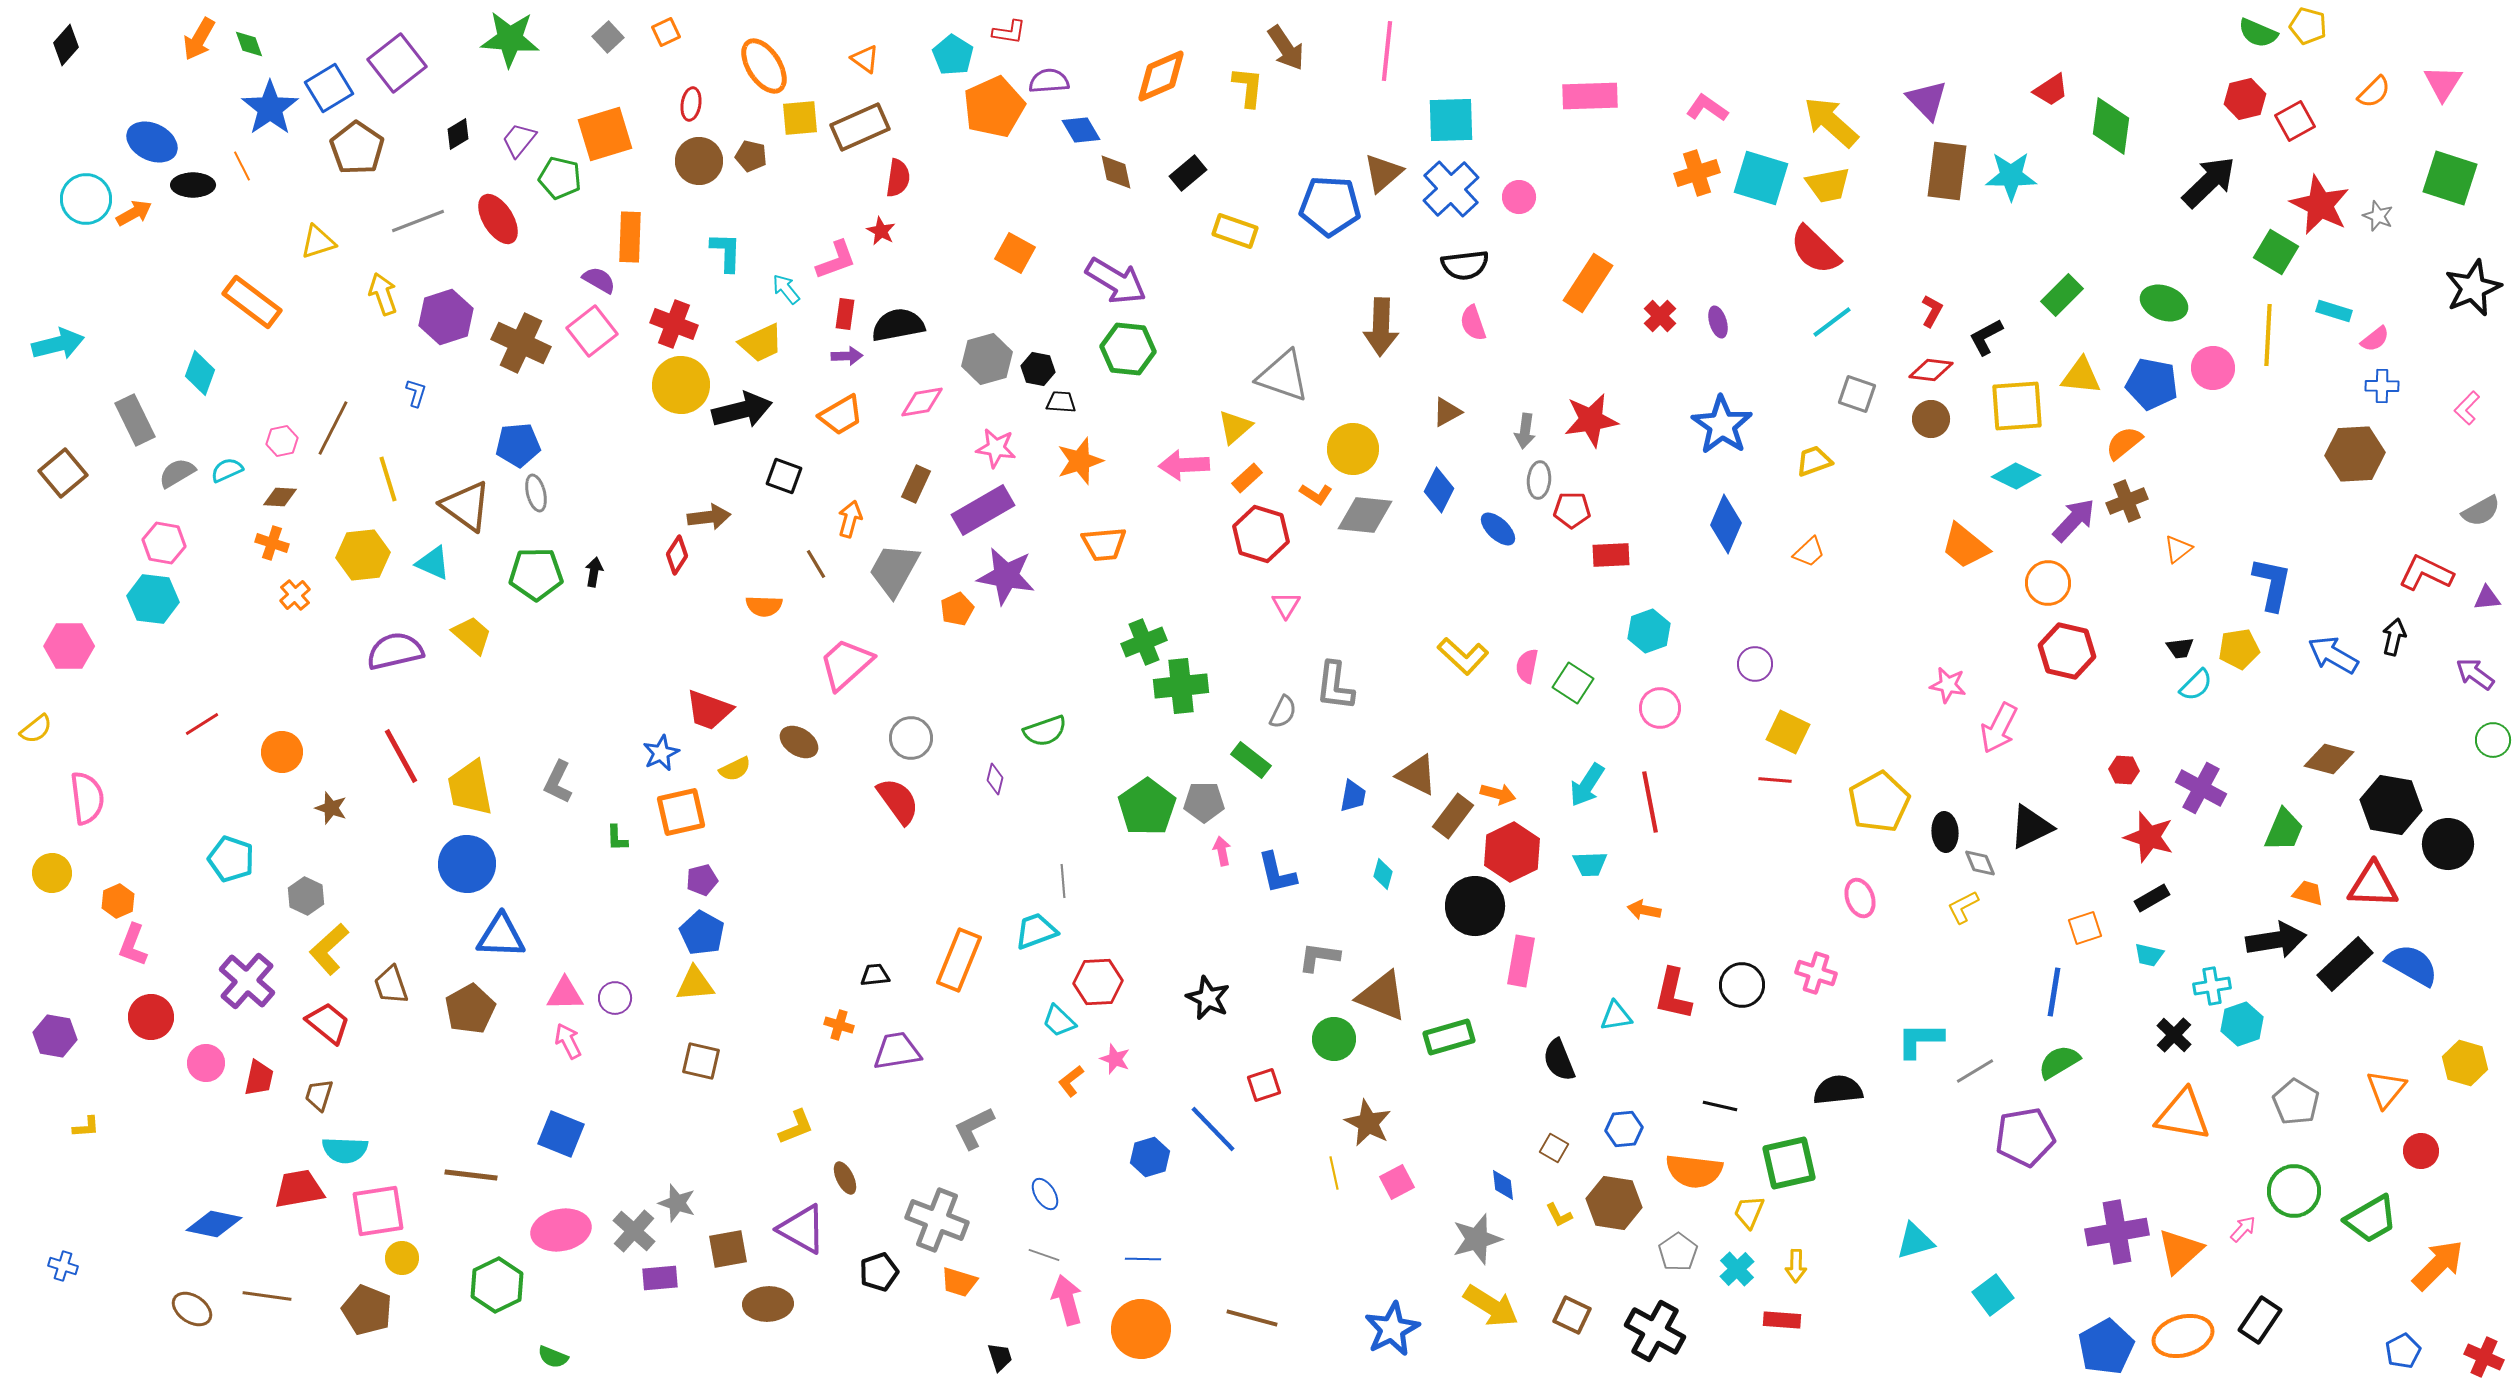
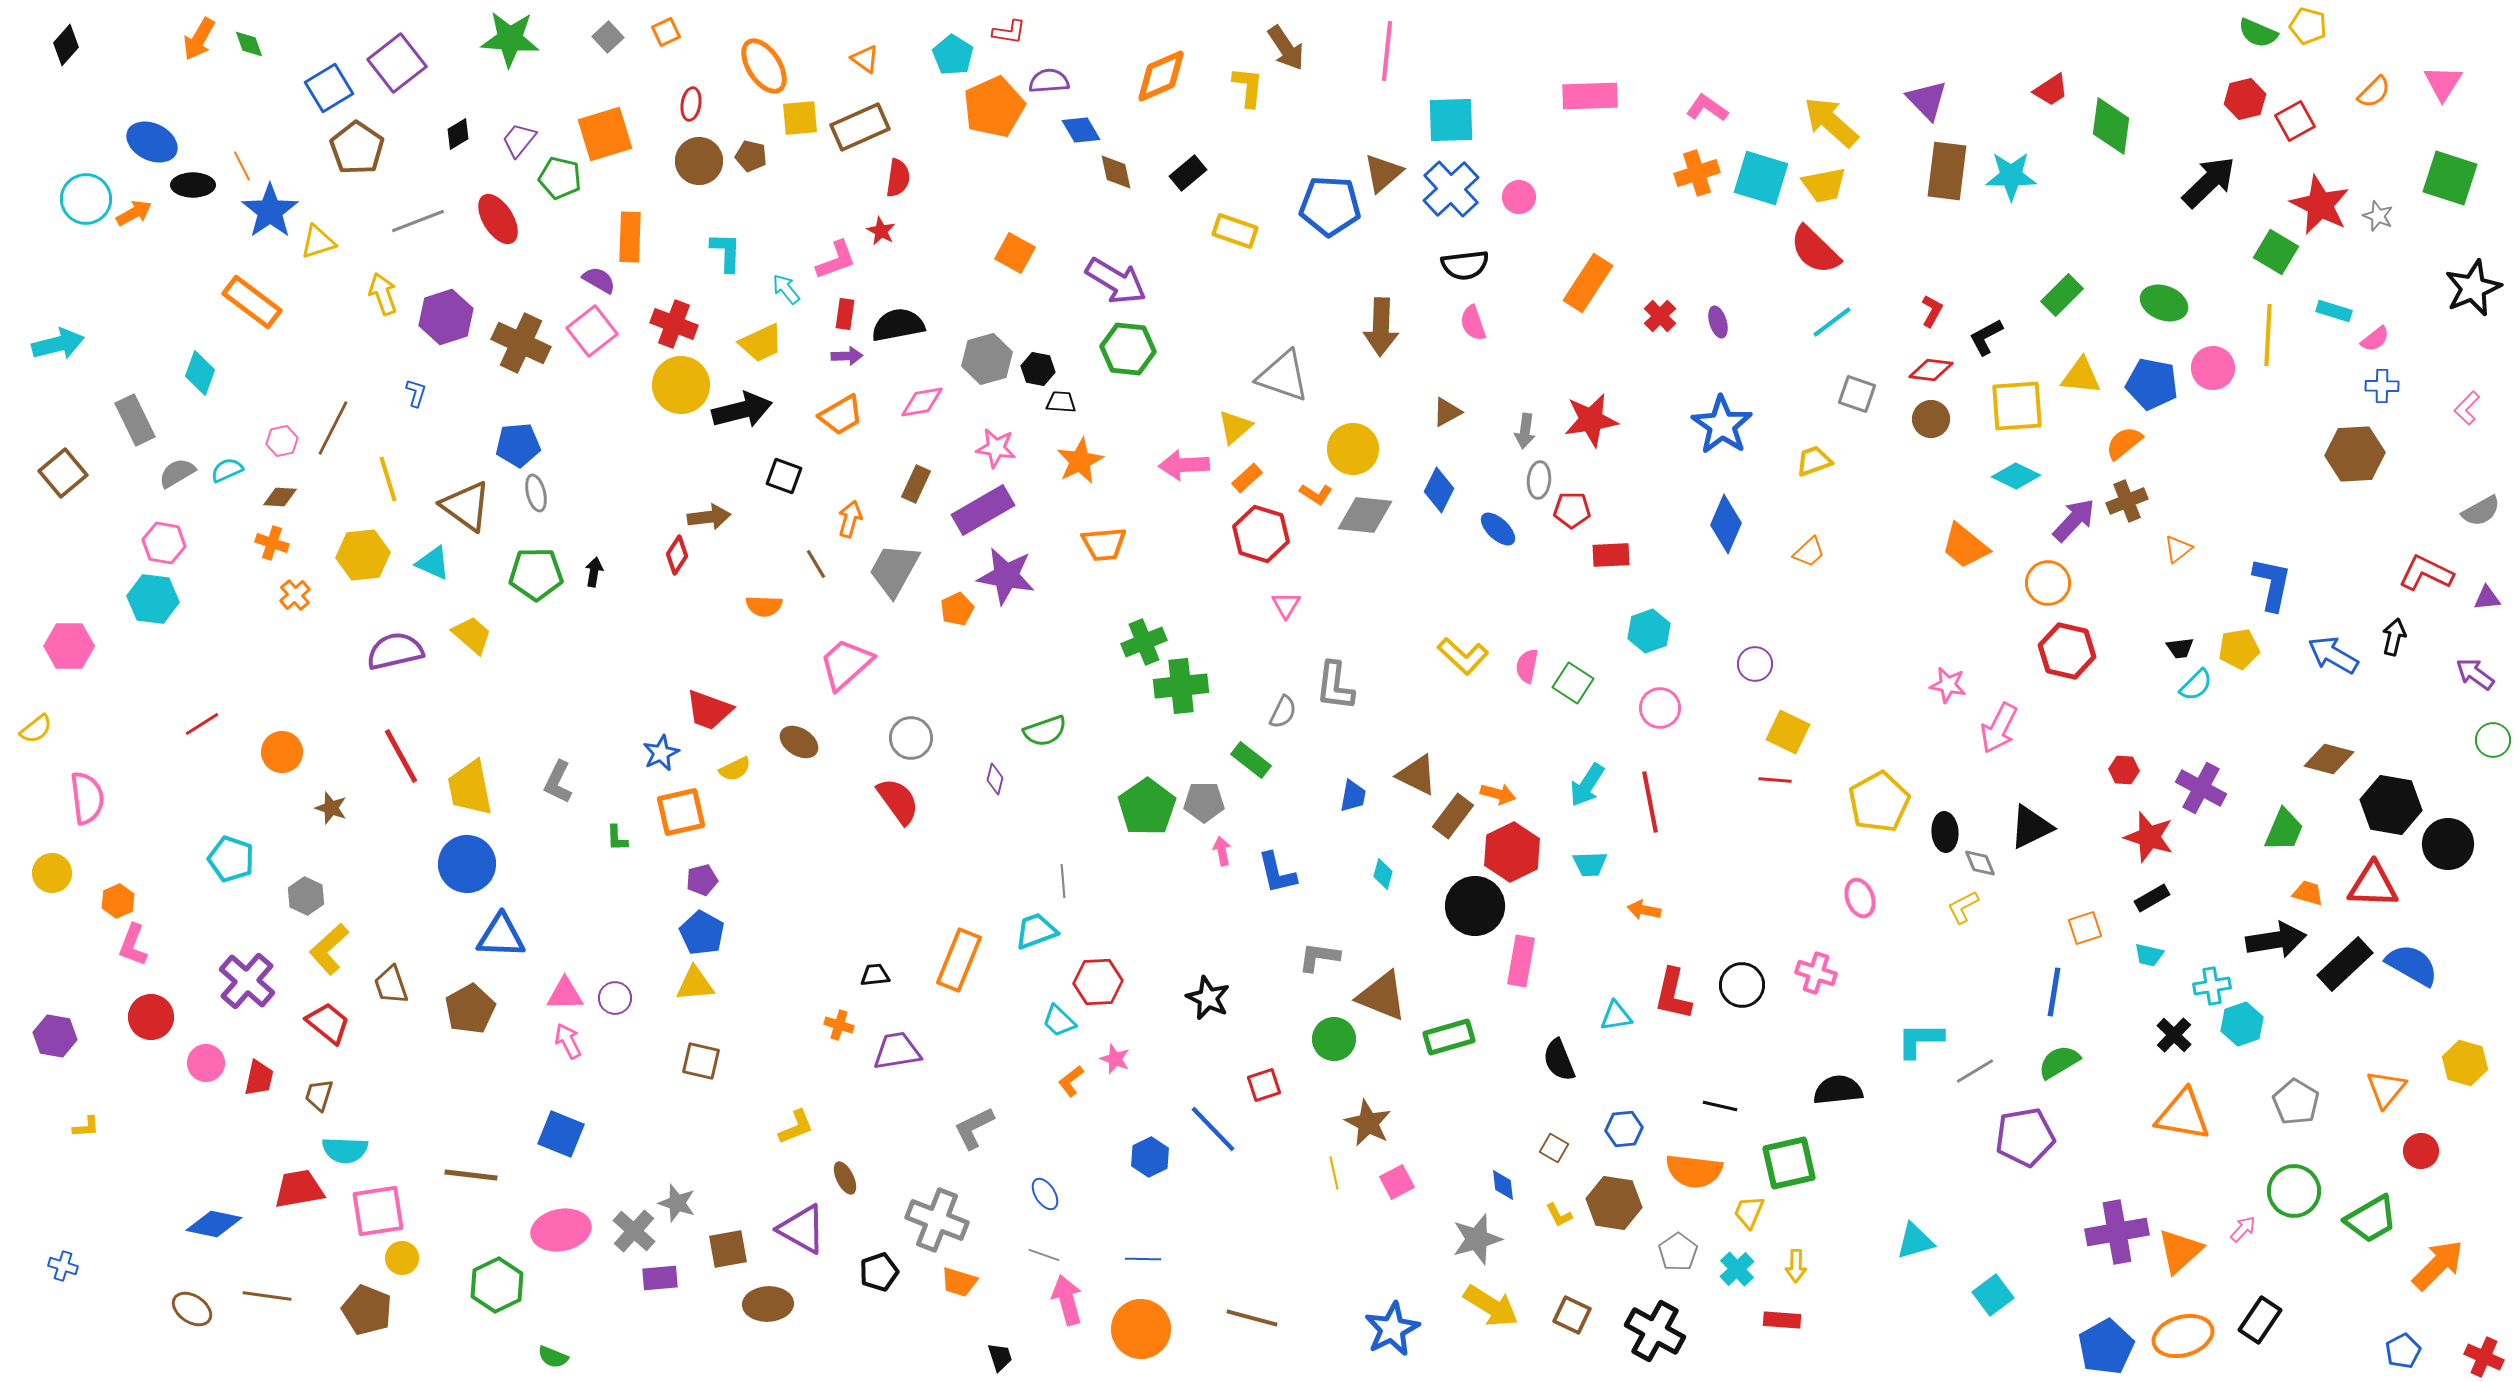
blue star at (270, 108): moved 103 px down
yellow trapezoid at (1828, 185): moved 4 px left
orange star at (1080, 461): rotated 9 degrees counterclockwise
blue hexagon at (1150, 1157): rotated 9 degrees counterclockwise
